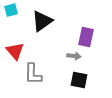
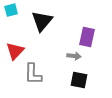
black triangle: rotated 15 degrees counterclockwise
purple rectangle: moved 1 px right
red triangle: rotated 24 degrees clockwise
